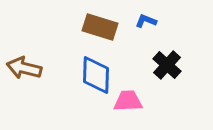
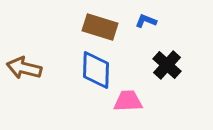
blue diamond: moved 5 px up
